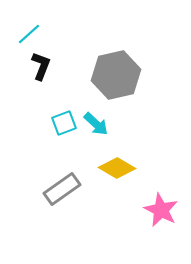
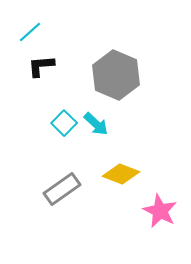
cyan line: moved 1 px right, 2 px up
black L-shape: rotated 116 degrees counterclockwise
gray hexagon: rotated 24 degrees counterclockwise
cyan square: rotated 25 degrees counterclockwise
yellow diamond: moved 4 px right, 6 px down; rotated 9 degrees counterclockwise
pink star: moved 1 px left, 1 px down
